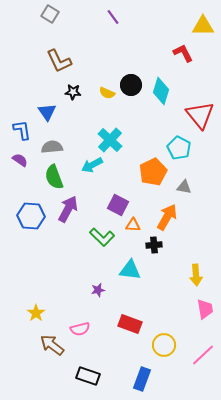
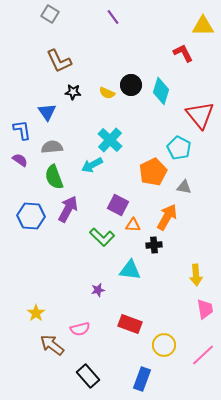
black rectangle: rotated 30 degrees clockwise
